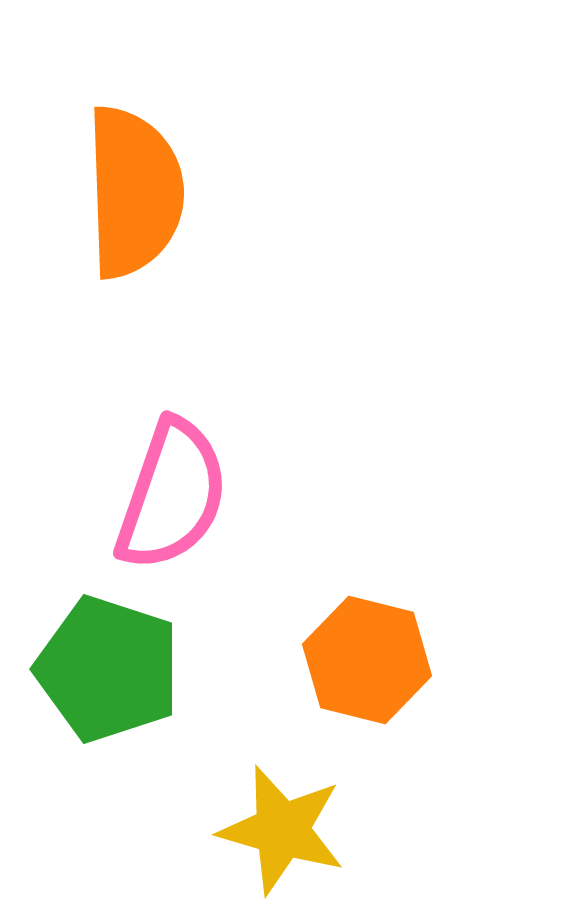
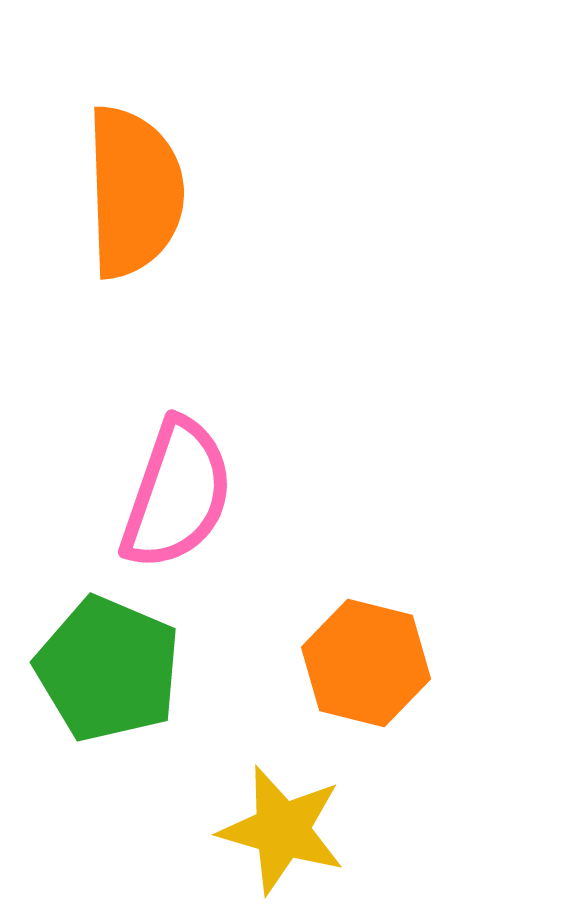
pink semicircle: moved 5 px right, 1 px up
orange hexagon: moved 1 px left, 3 px down
green pentagon: rotated 5 degrees clockwise
